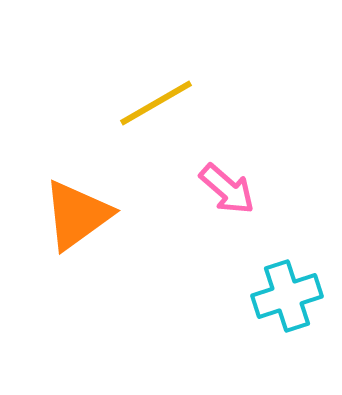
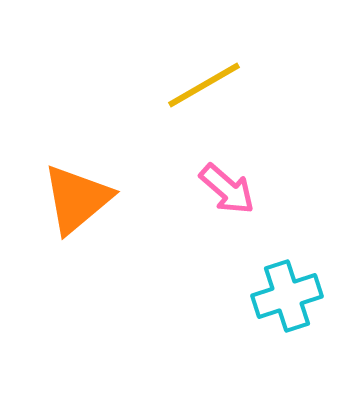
yellow line: moved 48 px right, 18 px up
orange triangle: moved 16 px up; rotated 4 degrees counterclockwise
